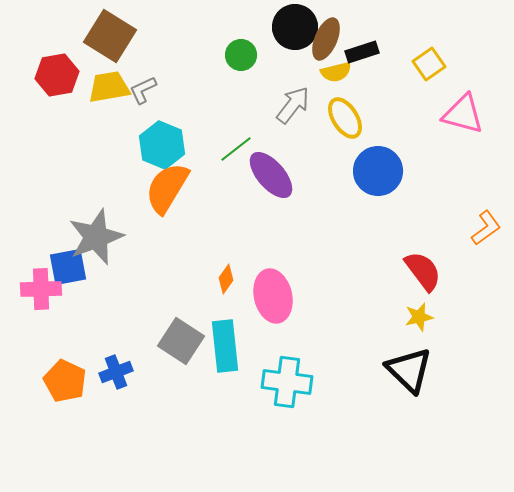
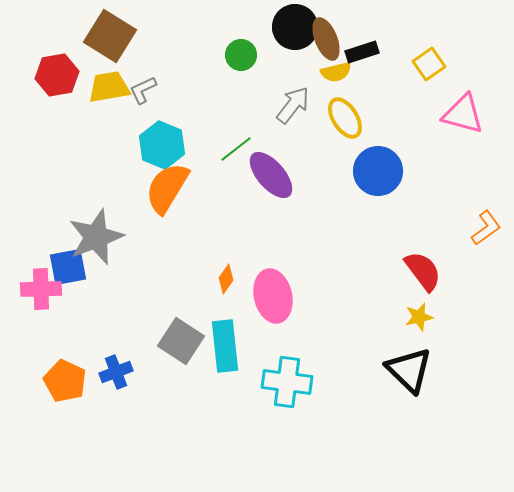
brown ellipse: rotated 45 degrees counterclockwise
